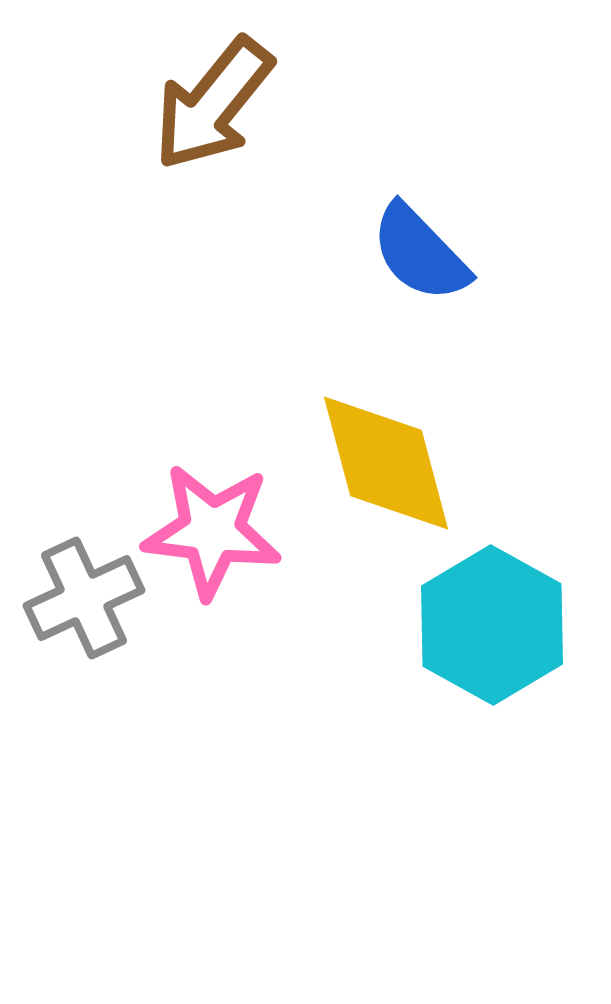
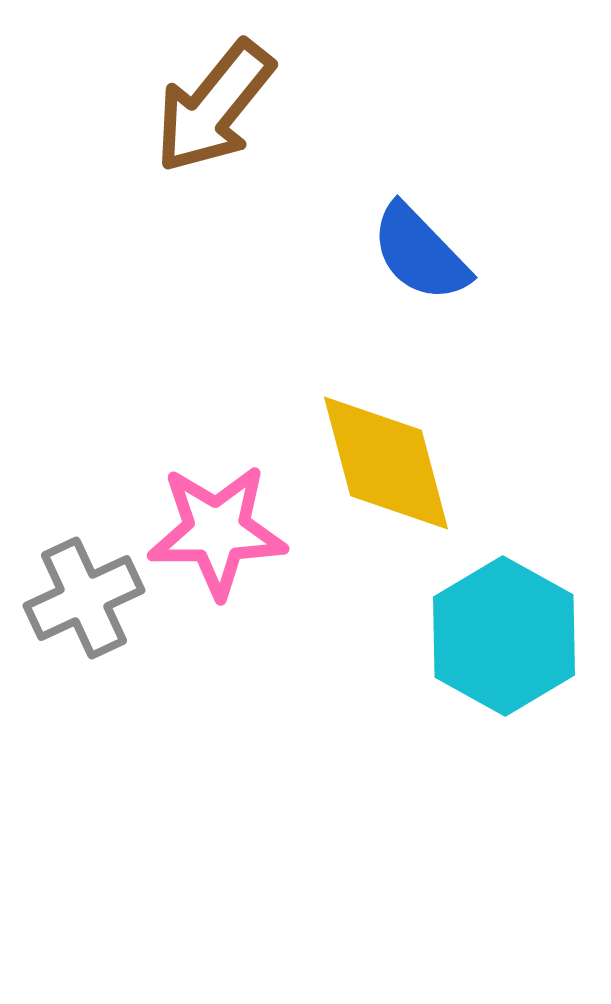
brown arrow: moved 1 px right, 3 px down
pink star: moved 5 px right; rotated 8 degrees counterclockwise
cyan hexagon: moved 12 px right, 11 px down
